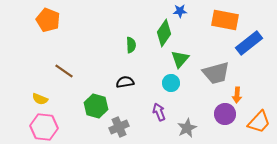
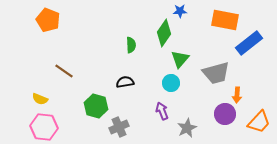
purple arrow: moved 3 px right, 1 px up
